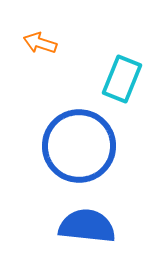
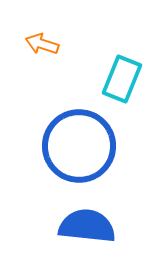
orange arrow: moved 2 px right, 1 px down
